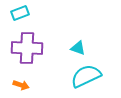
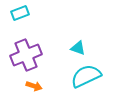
purple cross: moved 1 px left, 7 px down; rotated 24 degrees counterclockwise
orange arrow: moved 13 px right, 1 px down
